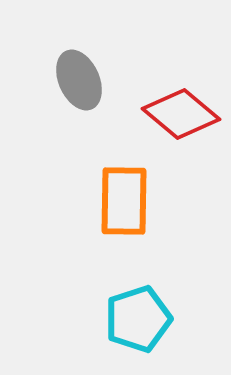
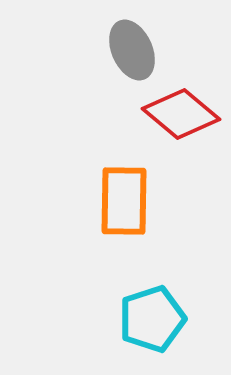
gray ellipse: moved 53 px right, 30 px up
cyan pentagon: moved 14 px right
